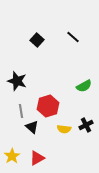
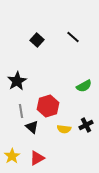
black star: rotated 24 degrees clockwise
